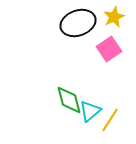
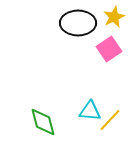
black ellipse: rotated 20 degrees clockwise
green diamond: moved 26 px left, 22 px down
cyan triangle: rotated 45 degrees clockwise
yellow line: rotated 10 degrees clockwise
